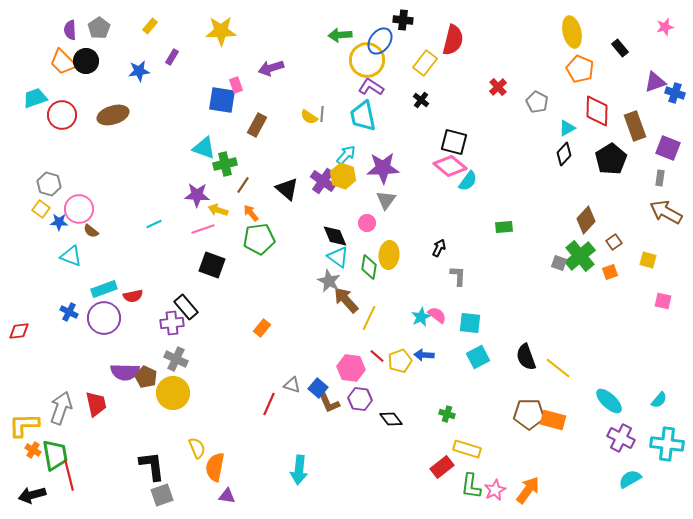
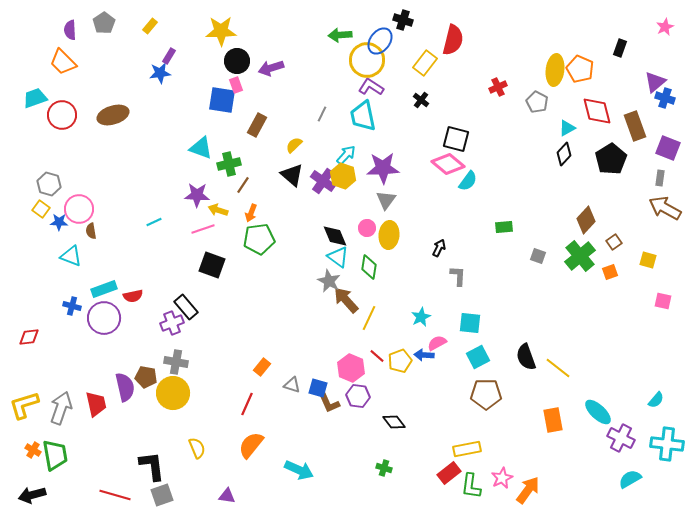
black cross at (403, 20): rotated 12 degrees clockwise
pink star at (665, 27): rotated 12 degrees counterclockwise
gray pentagon at (99, 28): moved 5 px right, 5 px up
yellow ellipse at (572, 32): moved 17 px left, 38 px down; rotated 20 degrees clockwise
black rectangle at (620, 48): rotated 60 degrees clockwise
purple rectangle at (172, 57): moved 3 px left, 1 px up
black circle at (86, 61): moved 151 px right
blue star at (139, 71): moved 21 px right, 2 px down
purple triangle at (655, 82): rotated 20 degrees counterclockwise
red cross at (498, 87): rotated 18 degrees clockwise
blue cross at (675, 93): moved 10 px left, 5 px down
red diamond at (597, 111): rotated 16 degrees counterclockwise
gray line at (322, 114): rotated 21 degrees clockwise
yellow semicircle at (309, 117): moved 15 px left, 28 px down; rotated 102 degrees clockwise
black square at (454, 142): moved 2 px right, 3 px up
cyan triangle at (204, 148): moved 3 px left
green cross at (225, 164): moved 4 px right
pink diamond at (450, 166): moved 2 px left, 2 px up
black triangle at (287, 189): moved 5 px right, 14 px up
brown arrow at (666, 212): moved 1 px left, 4 px up
orange arrow at (251, 213): rotated 120 degrees counterclockwise
pink circle at (367, 223): moved 5 px down
cyan line at (154, 224): moved 2 px up
brown semicircle at (91, 231): rotated 42 degrees clockwise
yellow ellipse at (389, 255): moved 20 px up
gray square at (559, 263): moved 21 px left, 7 px up
blue cross at (69, 312): moved 3 px right, 6 px up; rotated 12 degrees counterclockwise
pink semicircle at (437, 315): moved 28 px down; rotated 66 degrees counterclockwise
purple cross at (172, 323): rotated 15 degrees counterclockwise
orange rectangle at (262, 328): moved 39 px down
red diamond at (19, 331): moved 10 px right, 6 px down
gray cross at (176, 359): moved 3 px down; rotated 15 degrees counterclockwise
pink hexagon at (351, 368): rotated 16 degrees clockwise
purple semicircle at (125, 372): moved 15 px down; rotated 104 degrees counterclockwise
brown pentagon at (146, 377): rotated 15 degrees counterclockwise
blue square at (318, 388): rotated 24 degrees counterclockwise
purple hexagon at (360, 399): moved 2 px left, 3 px up
cyan semicircle at (659, 400): moved 3 px left
cyan ellipse at (609, 401): moved 11 px left, 11 px down
red line at (269, 404): moved 22 px left
green cross at (447, 414): moved 63 px left, 54 px down
brown pentagon at (529, 414): moved 43 px left, 20 px up
black diamond at (391, 419): moved 3 px right, 3 px down
orange rectangle at (553, 420): rotated 65 degrees clockwise
yellow L-shape at (24, 425): moved 20 px up; rotated 16 degrees counterclockwise
yellow rectangle at (467, 449): rotated 28 degrees counterclockwise
orange semicircle at (215, 467): moved 36 px right, 22 px up; rotated 28 degrees clockwise
red rectangle at (442, 467): moved 7 px right, 6 px down
cyan arrow at (299, 470): rotated 72 degrees counterclockwise
red line at (69, 475): moved 46 px right, 20 px down; rotated 60 degrees counterclockwise
pink star at (495, 490): moved 7 px right, 12 px up
